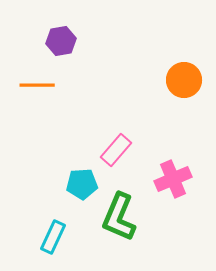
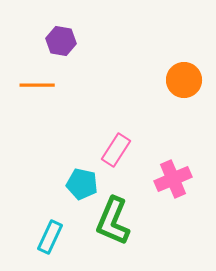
purple hexagon: rotated 20 degrees clockwise
pink rectangle: rotated 8 degrees counterclockwise
cyan pentagon: rotated 16 degrees clockwise
green L-shape: moved 6 px left, 4 px down
cyan rectangle: moved 3 px left
